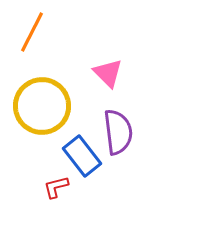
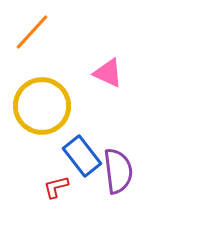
orange line: rotated 15 degrees clockwise
pink triangle: rotated 20 degrees counterclockwise
purple semicircle: moved 39 px down
